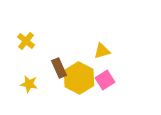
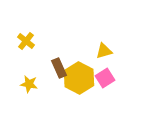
yellow triangle: moved 2 px right
pink square: moved 2 px up
